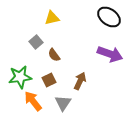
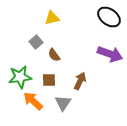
brown square: rotated 24 degrees clockwise
orange arrow: rotated 10 degrees counterclockwise
